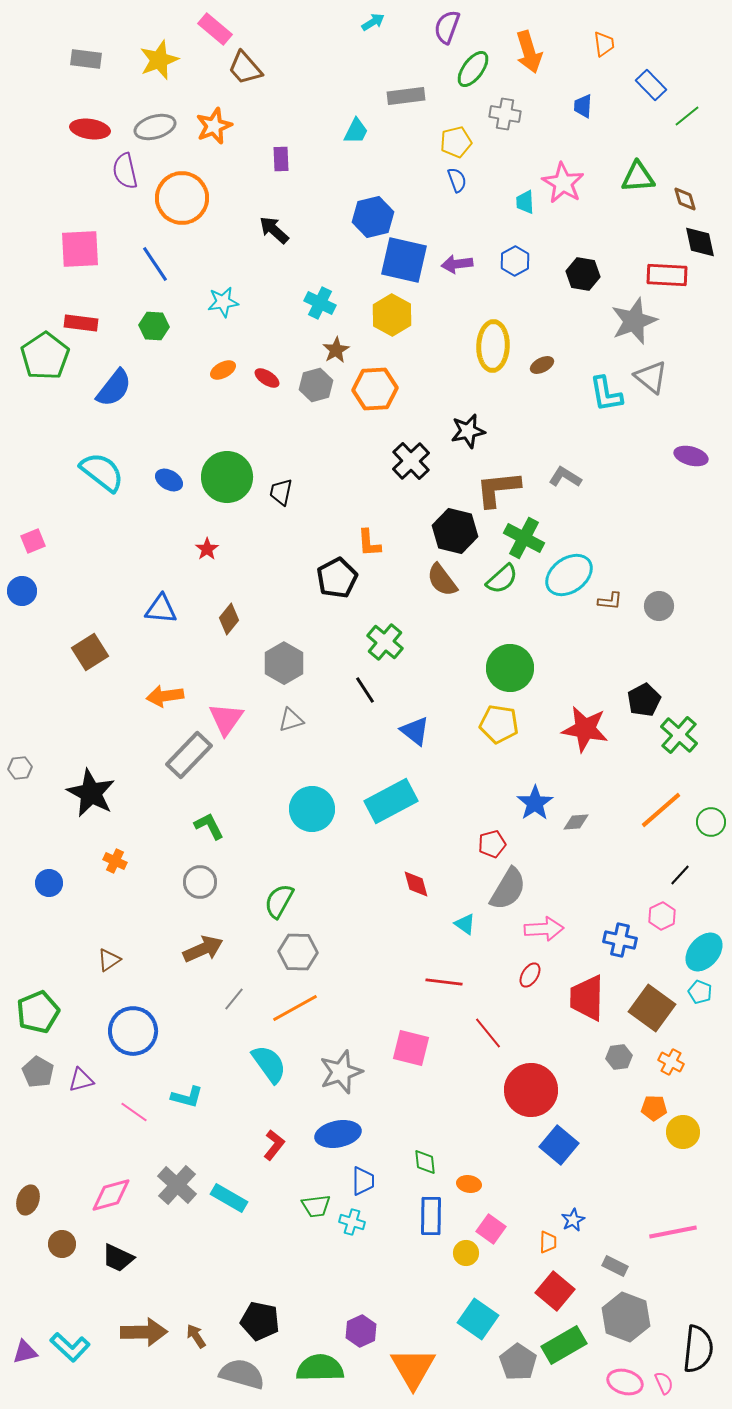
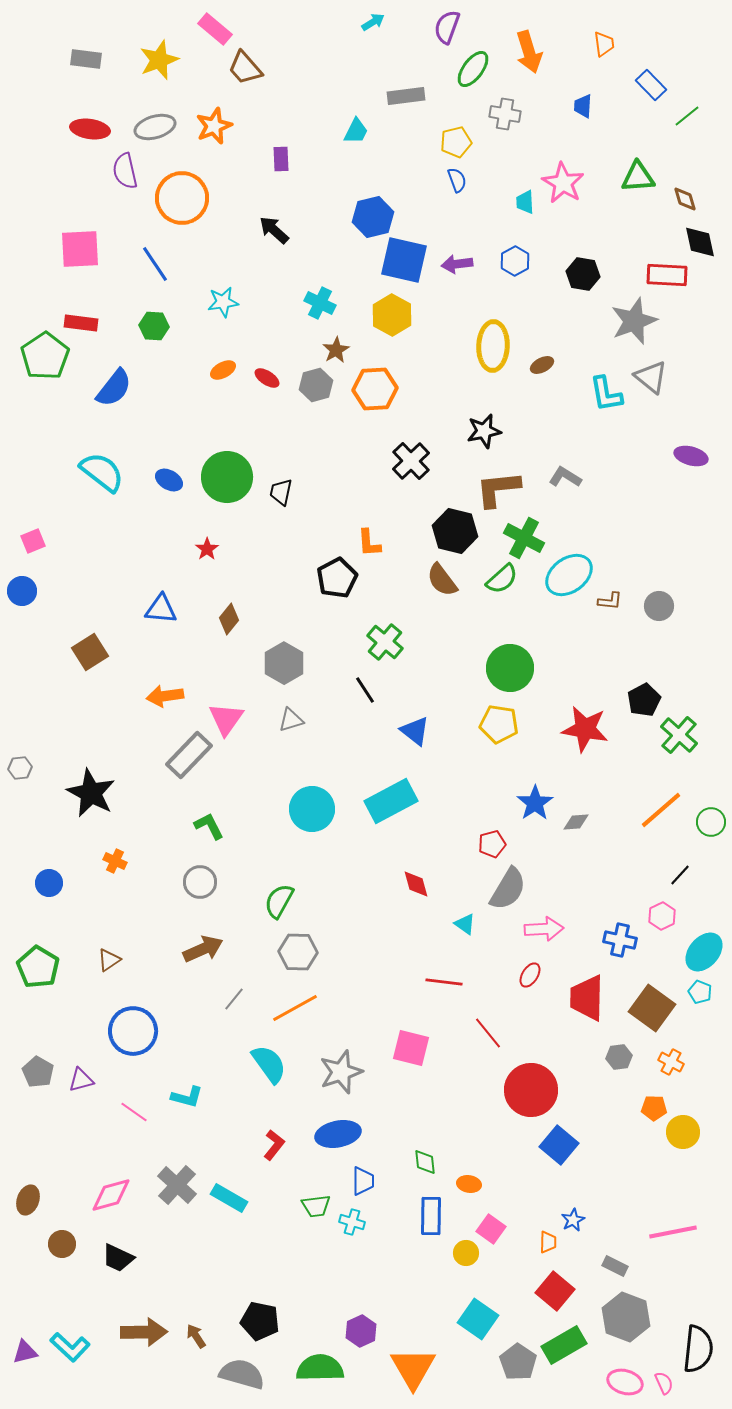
black star at (468, 431): moved 16 px right
green pentagon at (38, 1012): moved 45 px up; rotated 18 degrees counterclockwise
